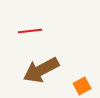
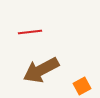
red line: moved 1 px down
